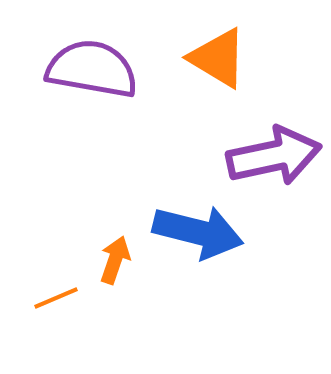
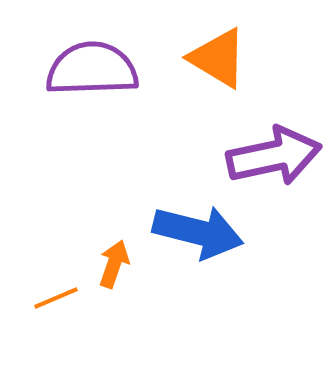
purple semicircle: rotated 12 degrees counterclockwise
orange arrow: moved 1 px left, 4 px down
